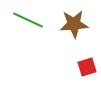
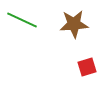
green line: moved 6 px left
